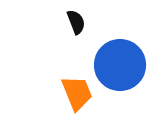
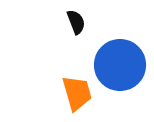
orange trapezoid: rotated 6 degrees clockwise
